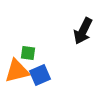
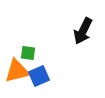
blue square: moved 1 px left, 1 px down
